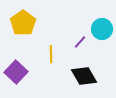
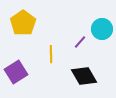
purple square: rotated 15 degrees clockwise
